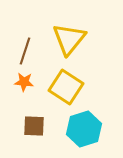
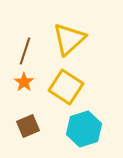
yellow triangle: rotated 9 degrees clockwise
orange star: rotated 30 degrees clockwise
brown square: moved 6 px left; rotated 25 degrees counterclockwise
